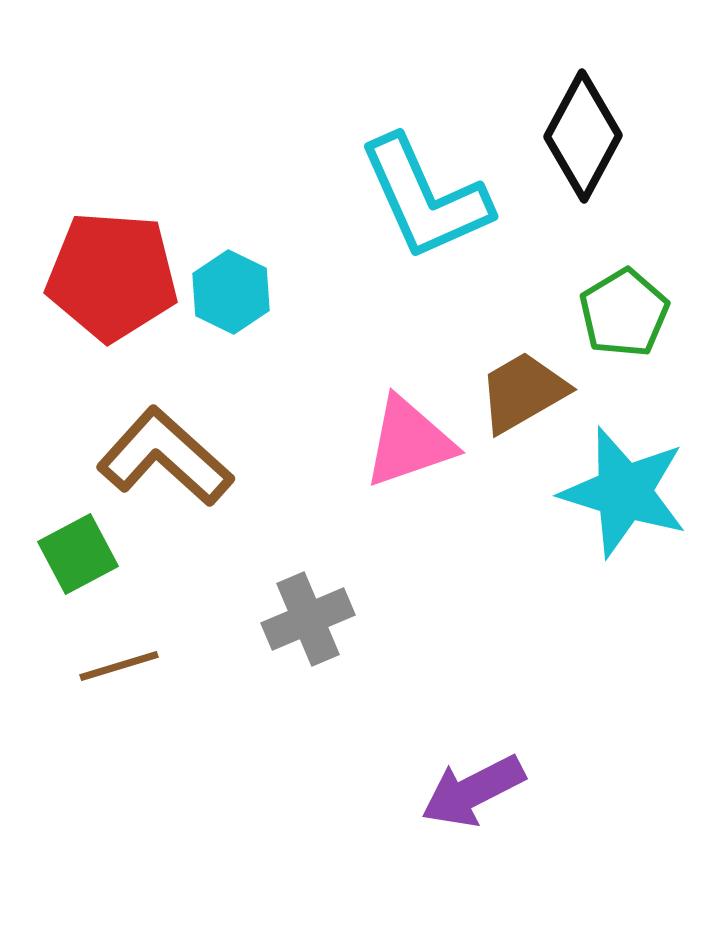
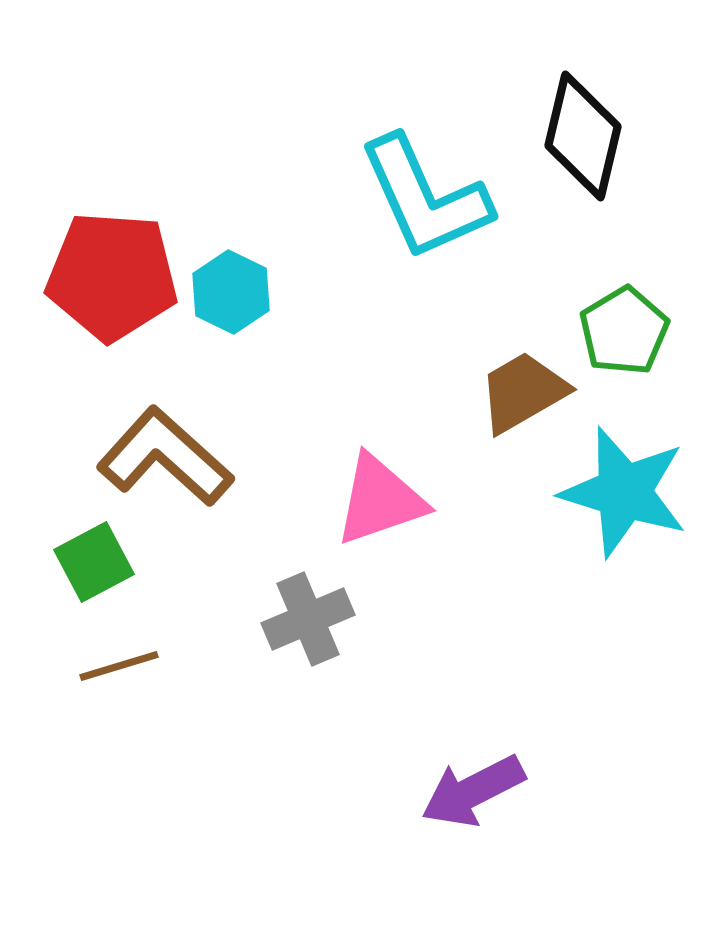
black diamond: rotated 15 degrees counterclockwise
green pentagon: moved 18 px down
pink triangle: moved 29 px left, 58 px down
green square: moved 16 px right, 8 px down
